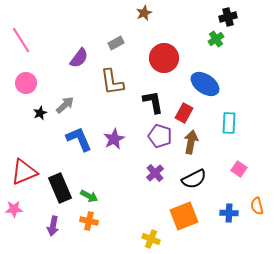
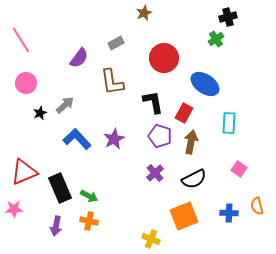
blue L-shape: moved 2 px left; rotated 20 degrees counterclockwise
purple arrow: moved 3 px right
